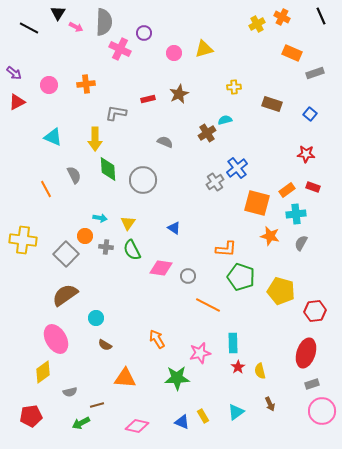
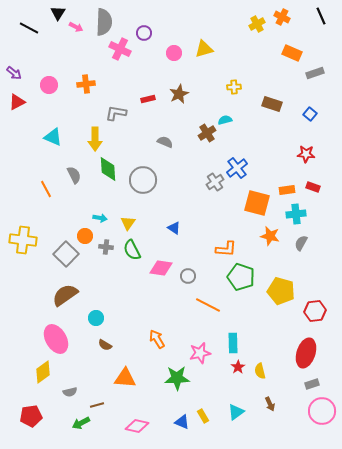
orange rectangle at (287, 190): rotated 28 degrees clockwise
